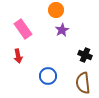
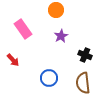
purple star: moved 1 px left, 6 px down
red arrow: moved 5 px left, 4 px down; rotated 32 degrees counterclockwise
blue circle: moved 1 px right, 2 px down
